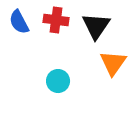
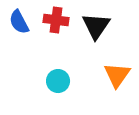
orange triangle: moved 4 px right, 12 px down
